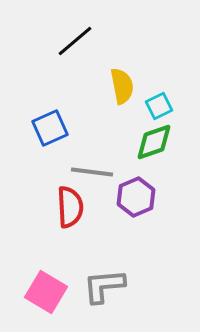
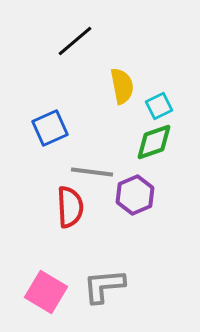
purple hexagon: moved 1 px left, 2 px up
